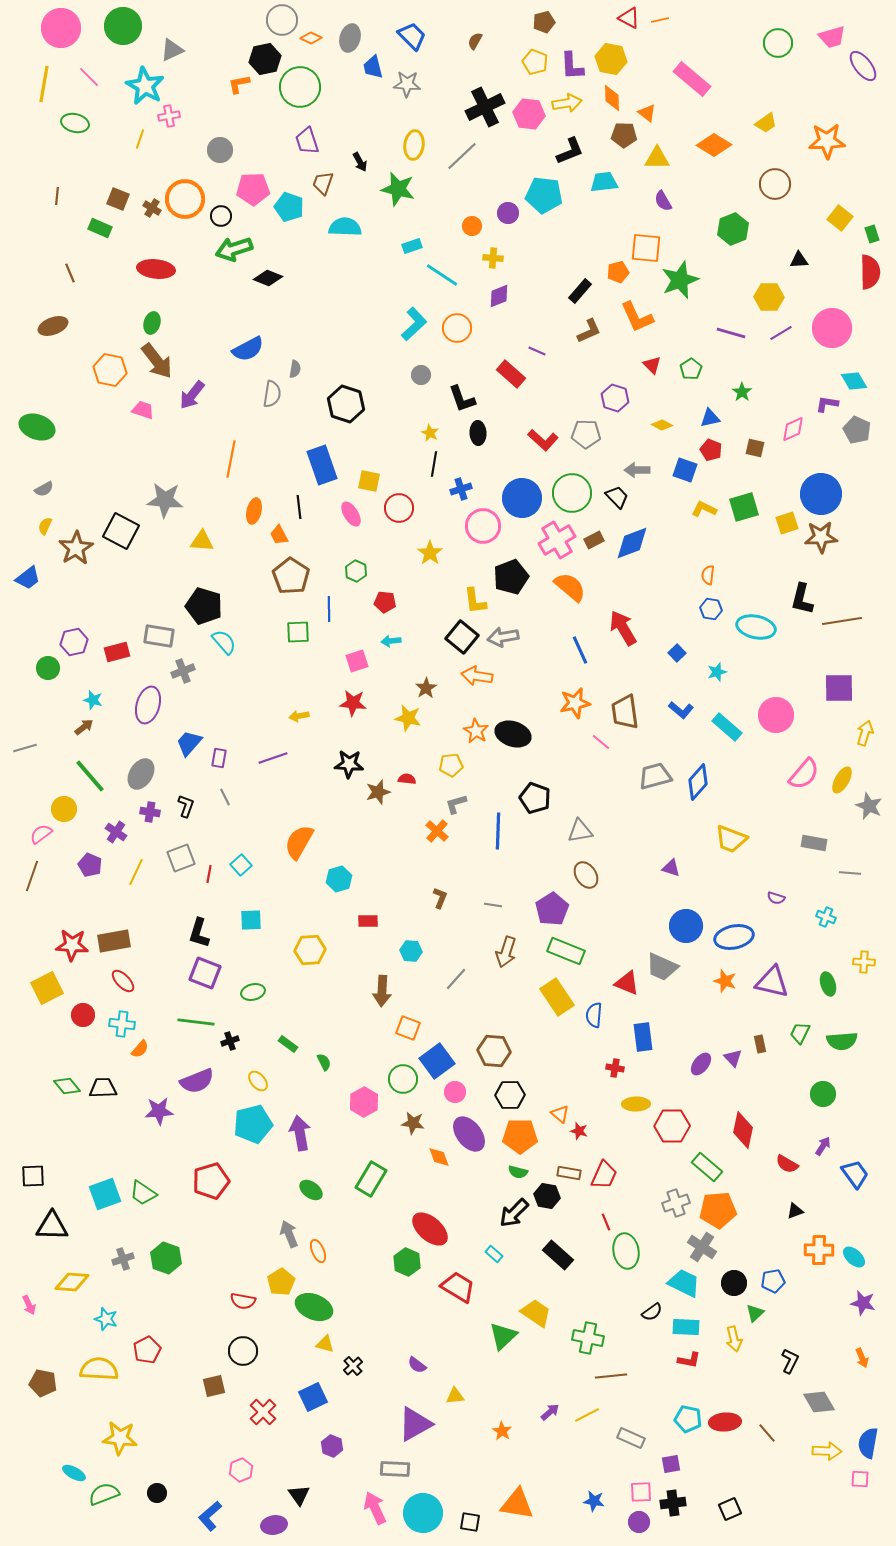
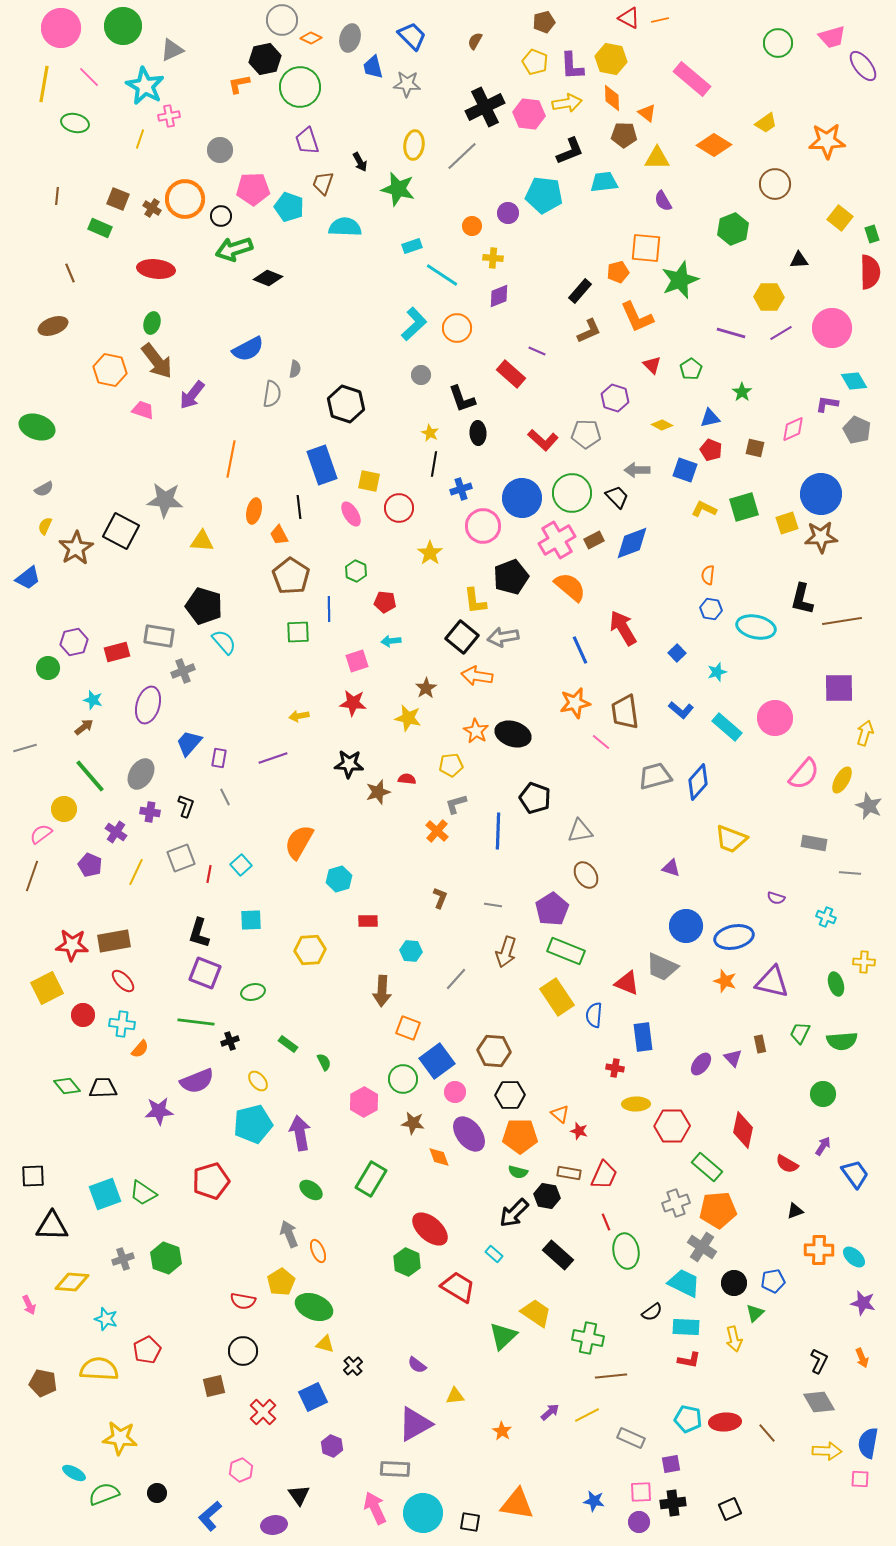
pink circle at (776, 715): moved 1 px left, 3 px down
green ellipse at (828, 984): moved 8 px right
black L-shape at (790, 1361): moved 29 px right
